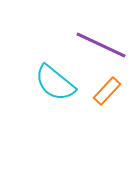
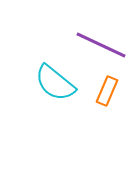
orange rectangle: rotated 20 degrees counterclockwise
